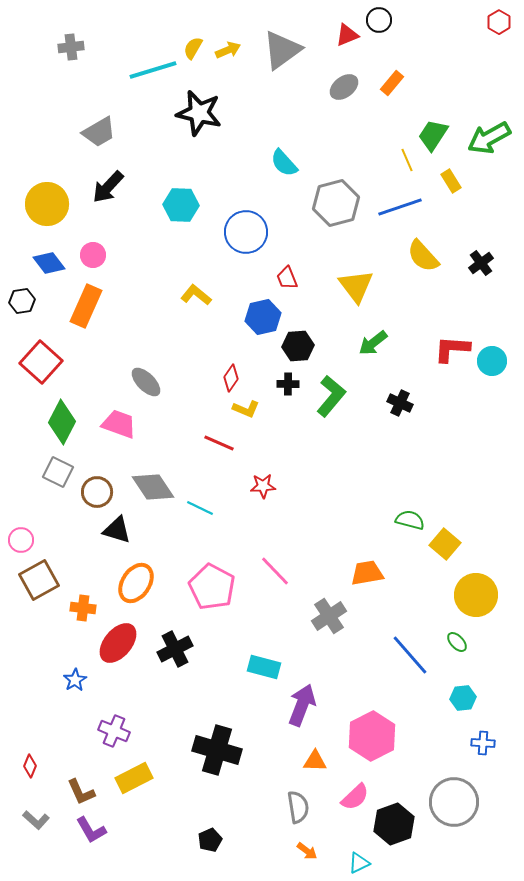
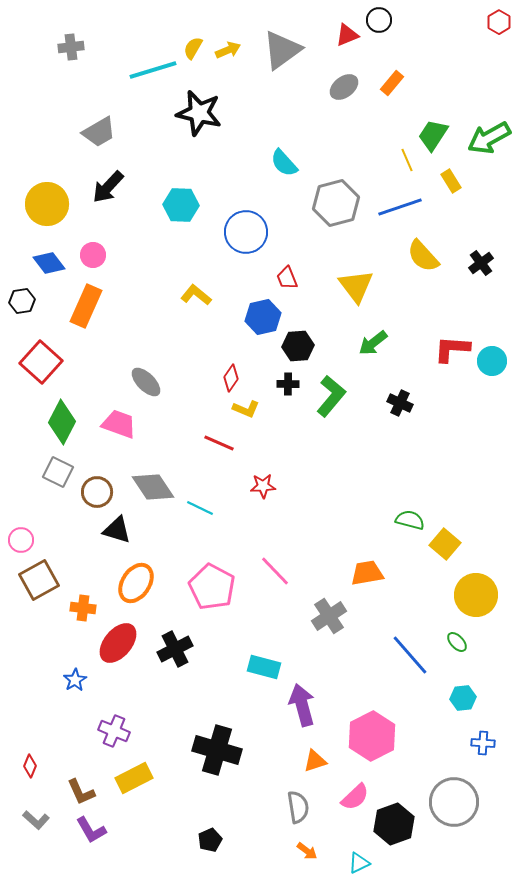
purple arrow at (302, 705): rotated 36 degrees counterclockwise
orange triangle at (315, 761): rotated 20 degrees counterclockwise
